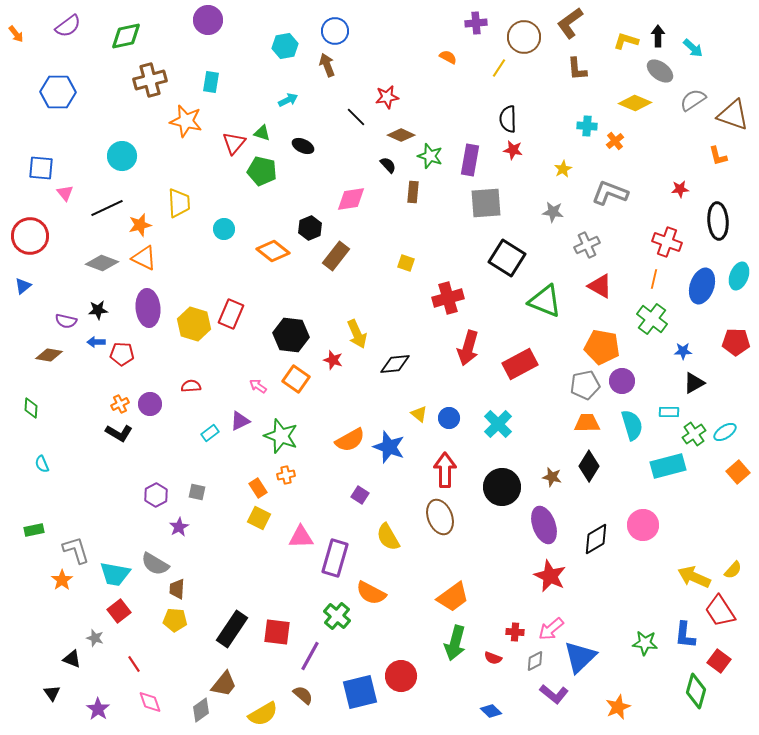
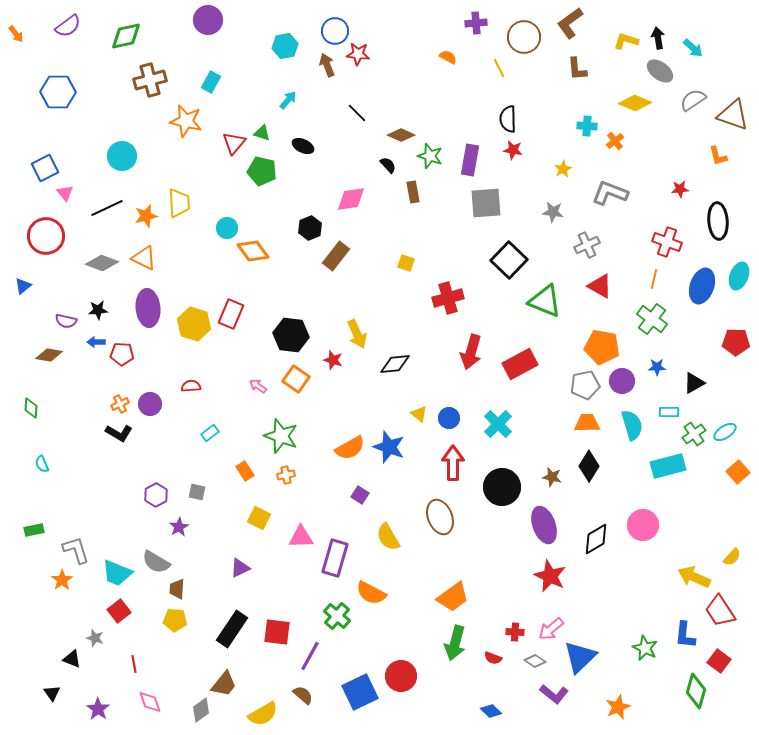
black arrow at (658, 36): moved 2 px down; rotated 10 degrees counterclockwise
yellow line at (499, 68): rotated 60 degrees counterclockwise
cyan rectangle at (211, 82): rotated 20 degrees clockwise
red star at (387, 97): moved 29 px left, 43 px up; rotated 15 degrees clockwise
cyan arrow at (288, 100): rotated 24 degrees counterclockwise
black line at (356, 117): moved 1 px right, 4 px up
blue square at (41, 168): moved 4 px right; rotated 32 degrees counterclockwise
brown rectangle at (413, 192): rotated 15 degrees counterclockwise
orange star at (140, 225): moved 6 px right, 9 px up
cyan circle at (224, 229): moved 3 px right, 1 px up
red circle at (30, 236): moved 16 px right
orange diamond at (273, 251): moved 20 px left; rotated 16 degrees clockwise
black square at (507, 258): moved 2 px right, 2 px down; rotated 12 degrees clockwise
red arrow at (468, 348): moved 3 px right, 4 px down
blue star at (683, 351): moved 26 px left, 16 px down
purple triangle at (240, 421): moved 147 px down
orange semicircle at (350, 440): moved 8 px down
red arrow at (445, 470): moved 8 px right, 7 px up
orange rectangle at (258, 488): moved 13 px left, 17 px up
gray semicircle at (155, 564): moved 1 px right, 2 px up
yellow semicircle at (733, 570): moved 1 px left, 13 px up
cyan trapezoid at (115, 574): moved 2 px right, 1 px up; rotated 12 degrees clockwise
green star at (645, 643): moved 5 px down; rotated 20 degrees clockwise
gray diamond at (535, 661): rotated 60 degrees clockwise
red line at (134, 664): rotated 24 degrees clockwise
blue square at (360, 692): rotated 12 degrees counterclockwise
